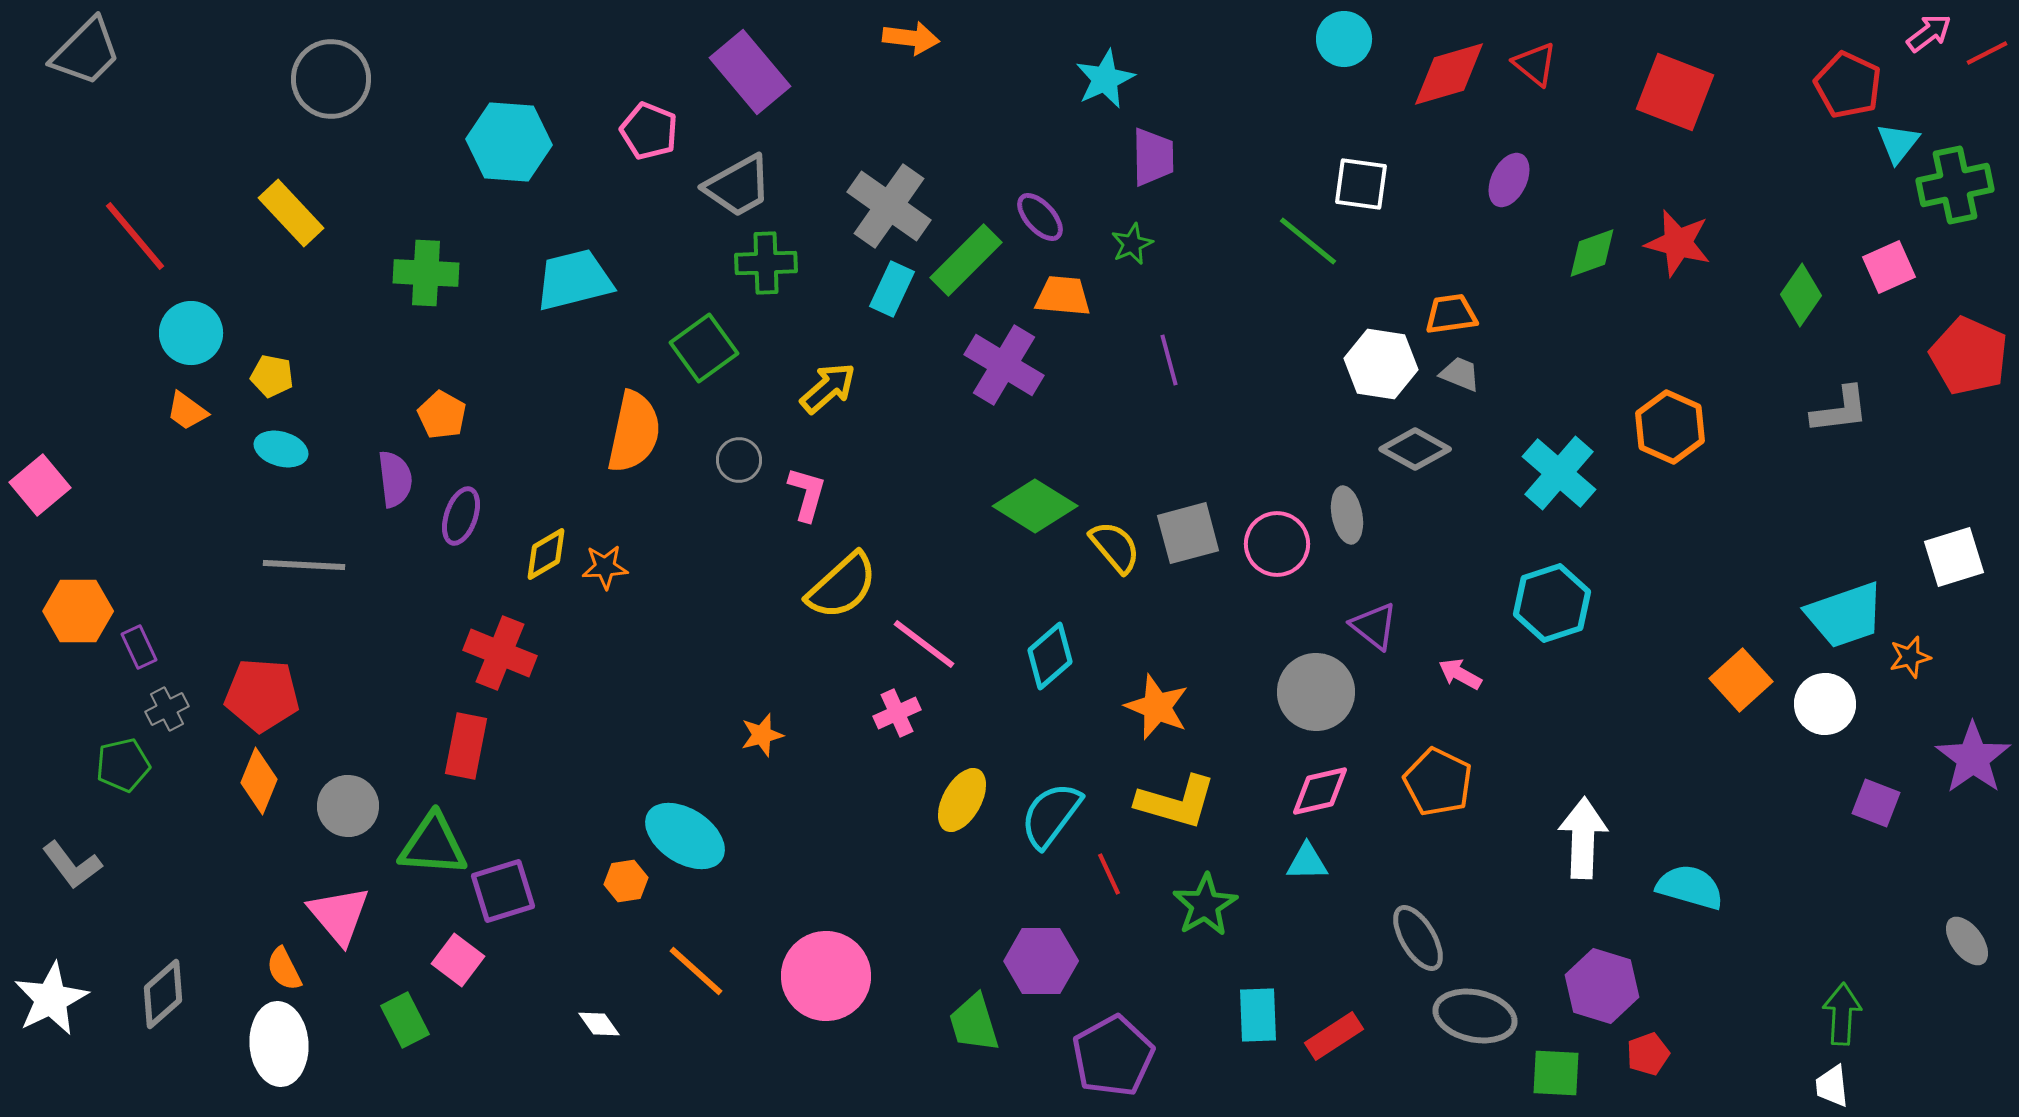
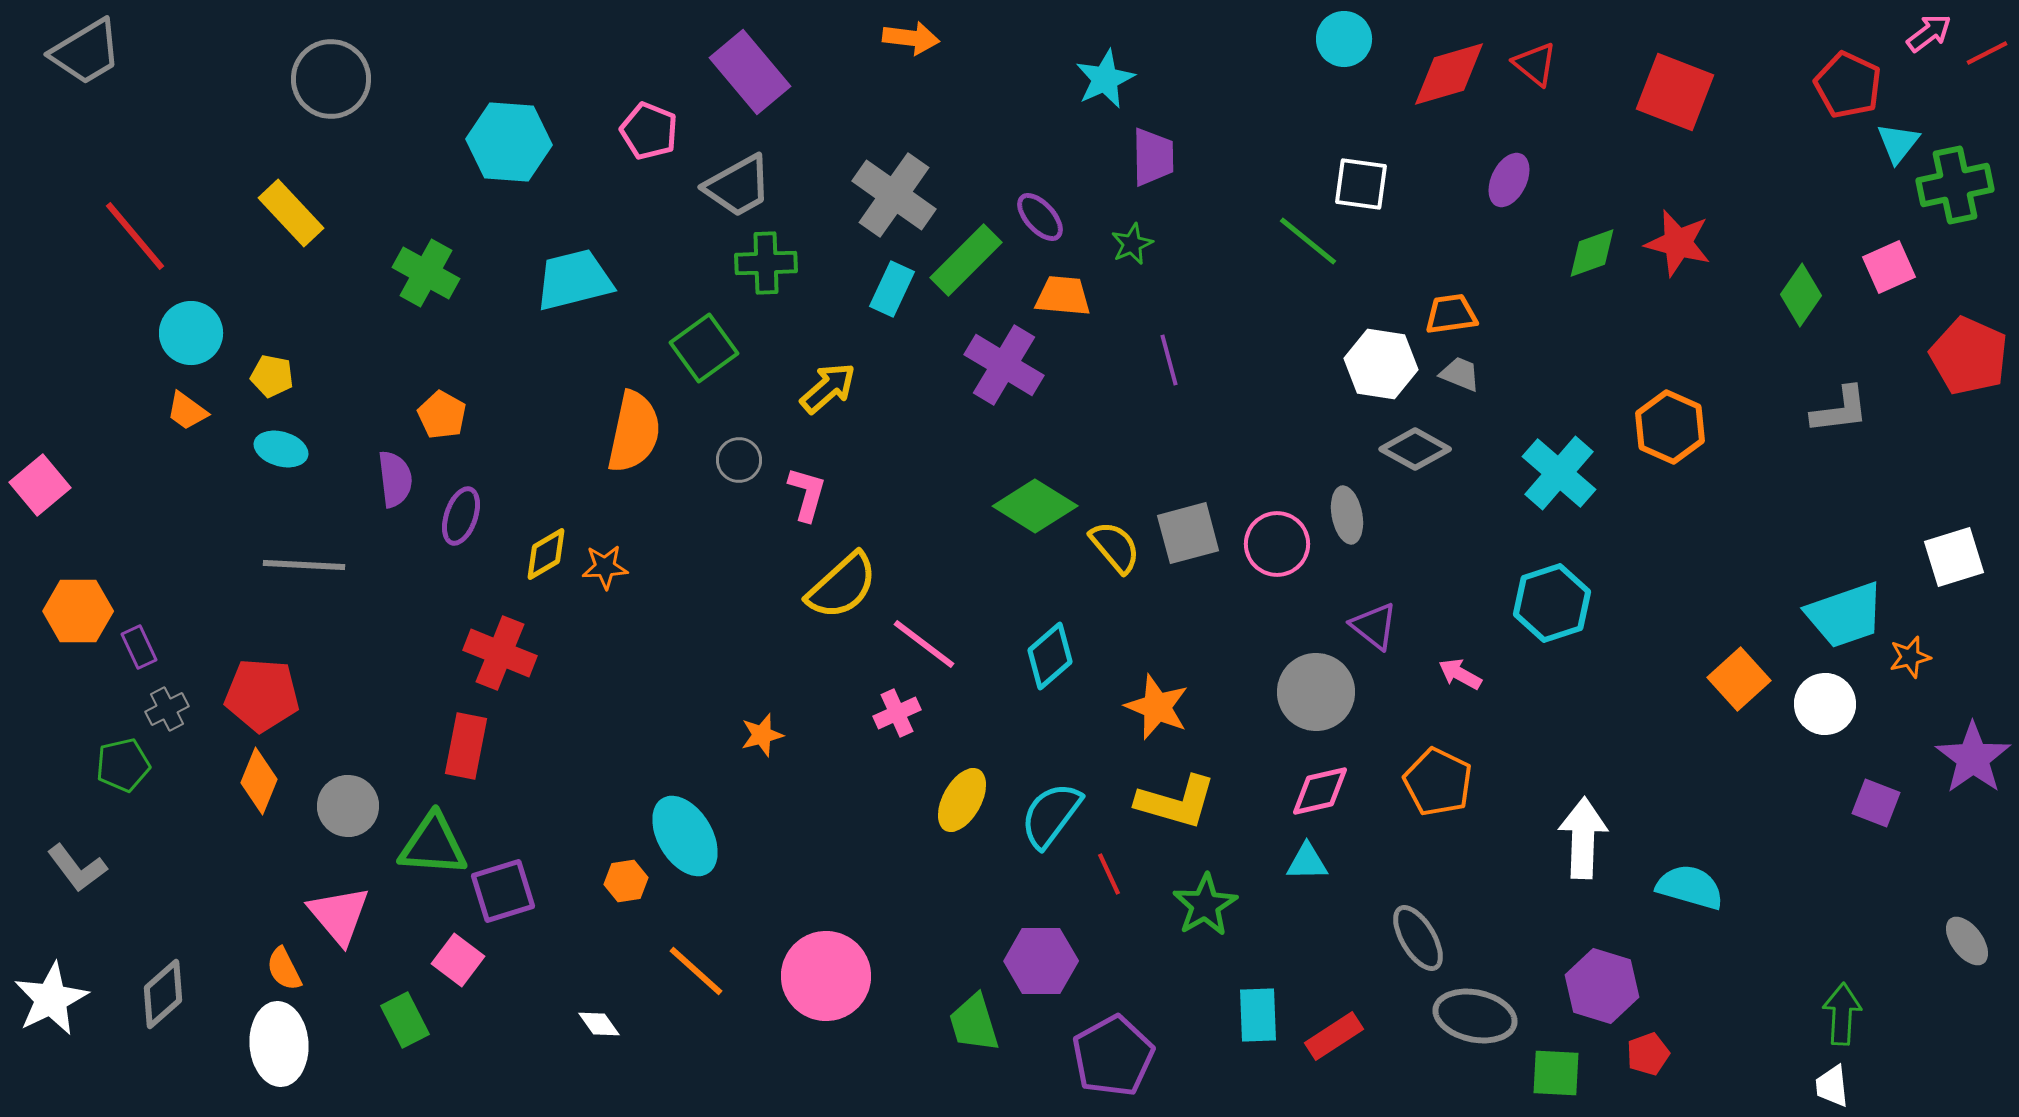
gray trapezoid at (86, 52): rotated 14 degrees clockwise
gray cross at (889, 206): moved 5 px right, 11 px up
green cross at (426, 273): rotated 26 degrees clockwise
orange square at (1741, 680): moved 2 px left, 1 px up
cyan ellipse at (685, 836): rotated 26 degrees clockwise
gray L-shape at (72, 865): moved 5 px right, 3 px down
